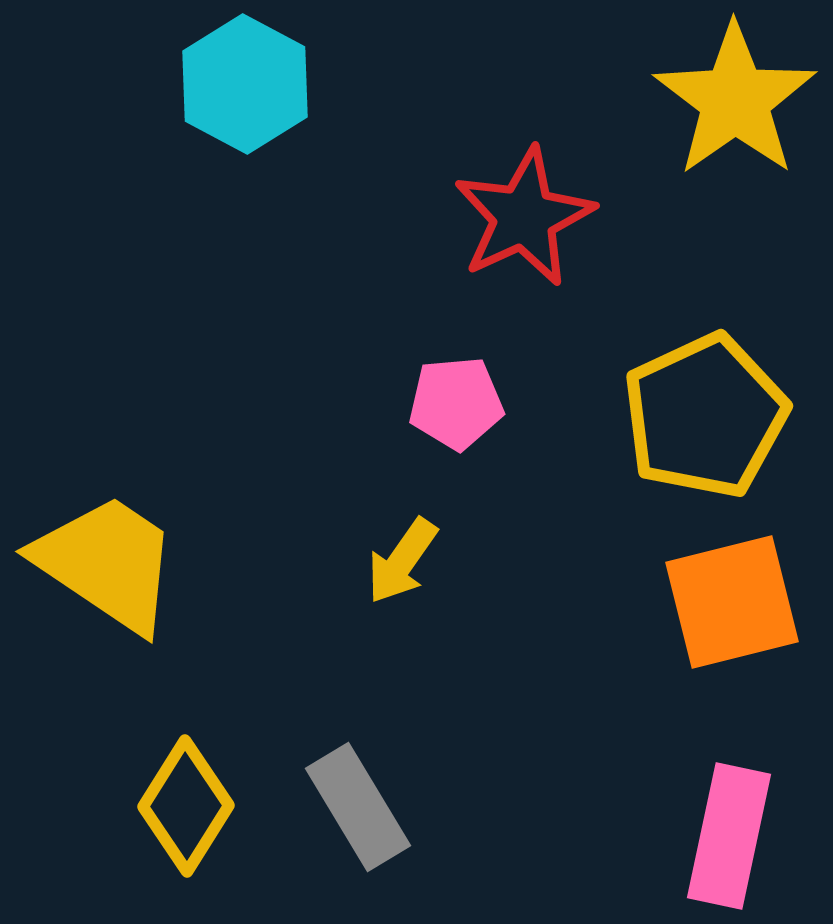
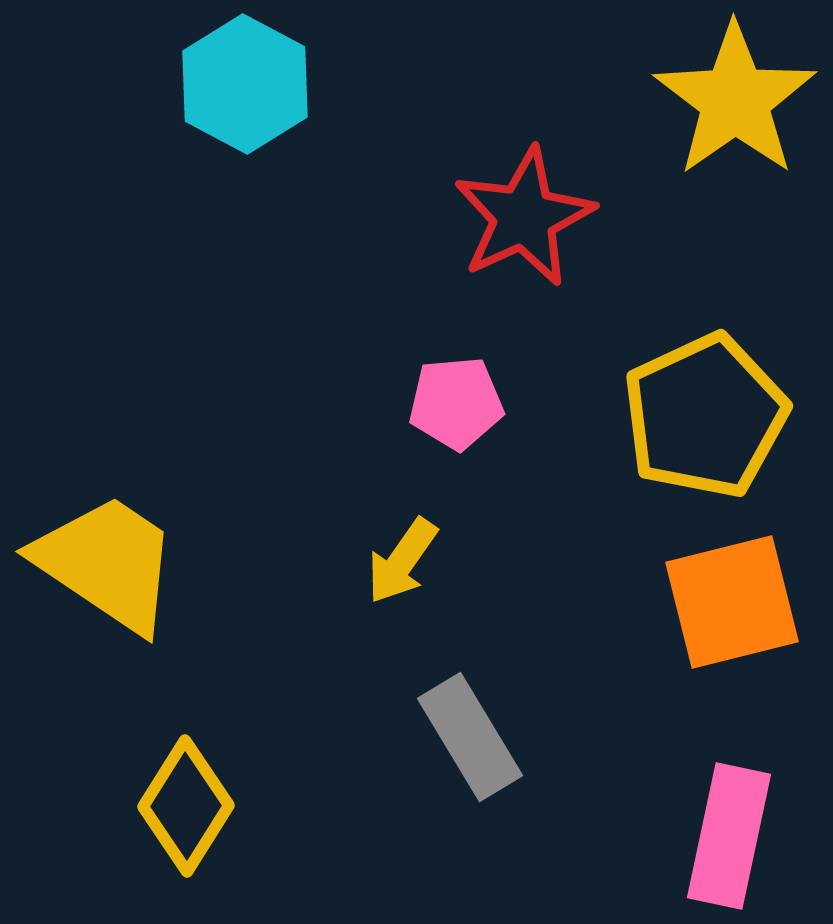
gray rectangle: moved 112 px right, 70 px up
